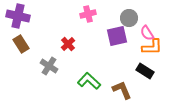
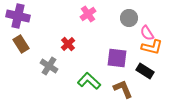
pink cross: rotated 21 degrees counterclockwise
purple square: moved 22 px down; rotated 20 degrees clockwise
orange L-shape: rotated 15 degrees clockwise
brown L-shape: moved 1 px right, 1 px up
